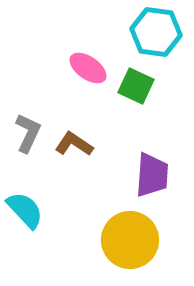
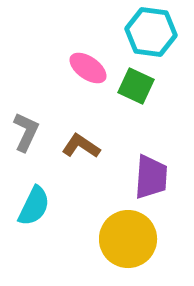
cyan hexagon: moved 5 px left
gray L-shape: moved 2 px left, 1 px up
brown L-shape: moved 7 px right, 2 px down
purple trapezoid: moved 1 px left, 2 px down
cyan semicircle: moved 9 px right, 4 px up; rotated 69 degrees clockwise
yellow circle: moved 2 px left, 1 px up
